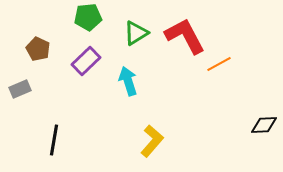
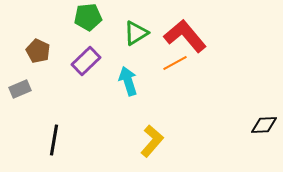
red L-shape: rotated 12 degrees counterclockwise
brown pentagon: moved 2 px down
orange line: moved 44 px left, 1 px up
